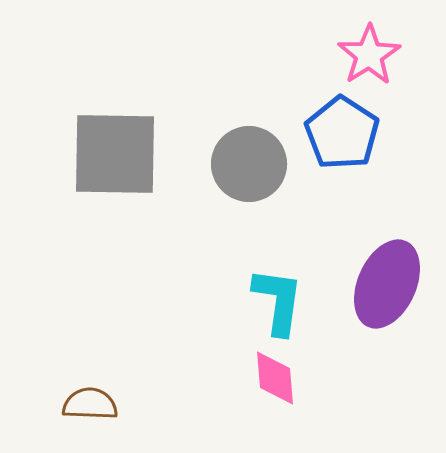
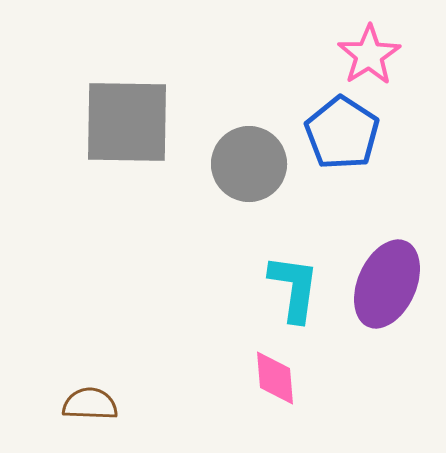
gray square: moved 12 px right, 32 px up
cyan L-shape: moved 16 px right, 13 px up
